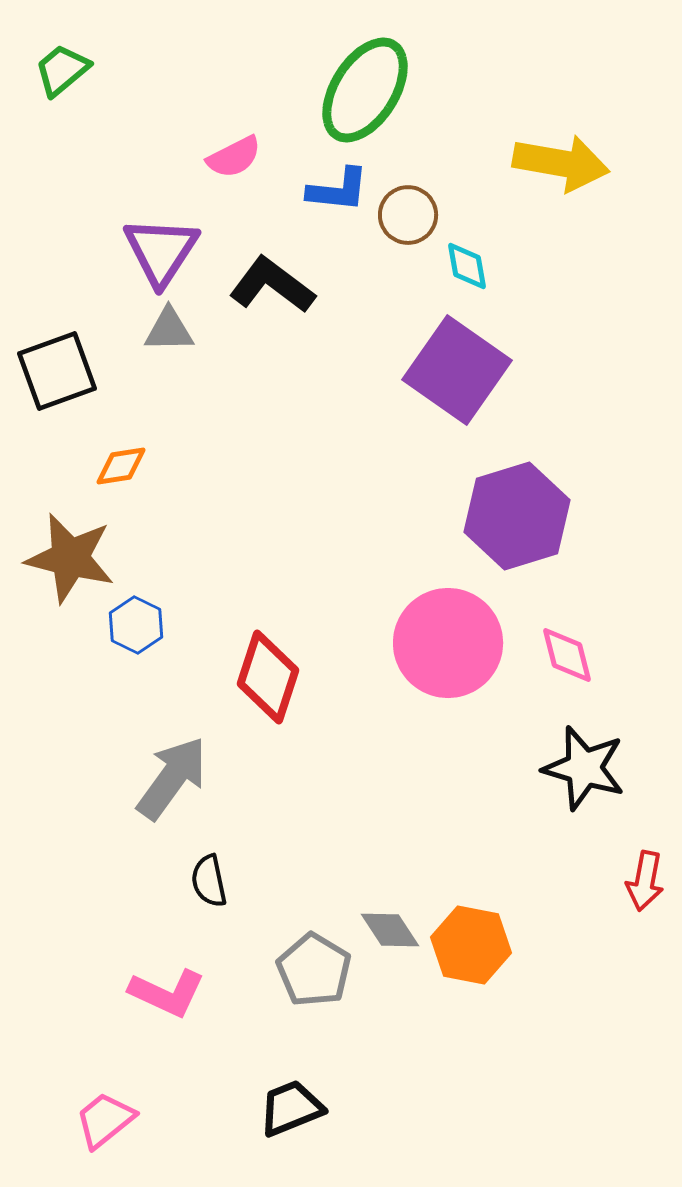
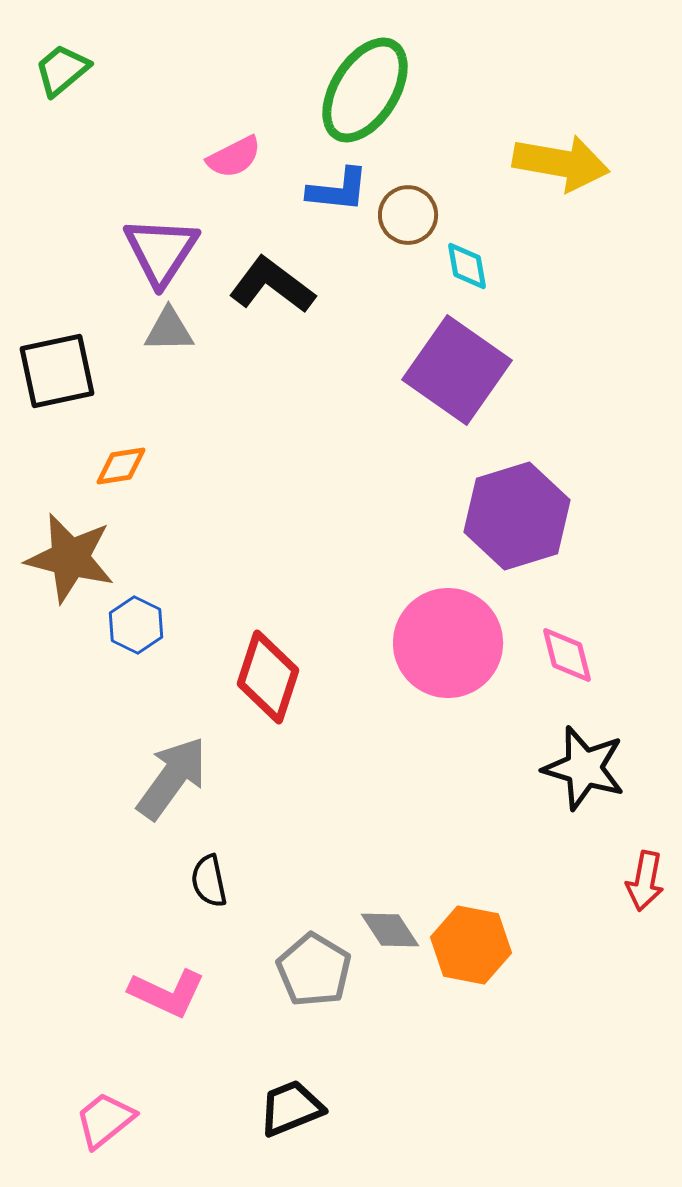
black square: rotated 8 degrees clockwise
